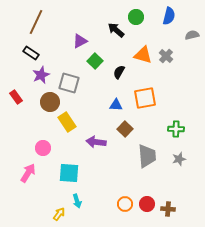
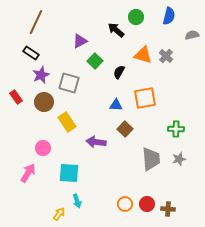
brown circle: moved 6 px left
gray trapezoid: moved 4 px right, 3 px down
